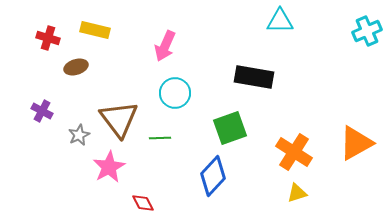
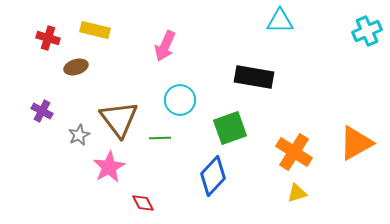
cyan circle: moved 5 px right, 7 px down
